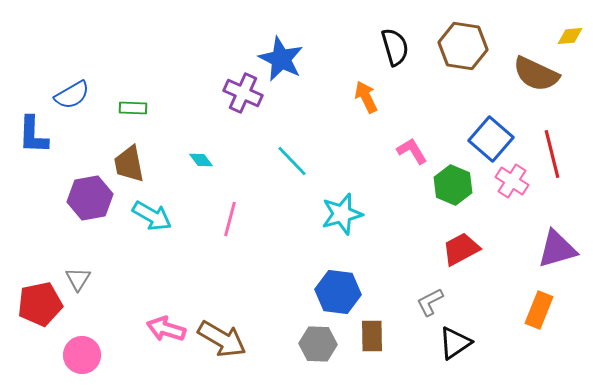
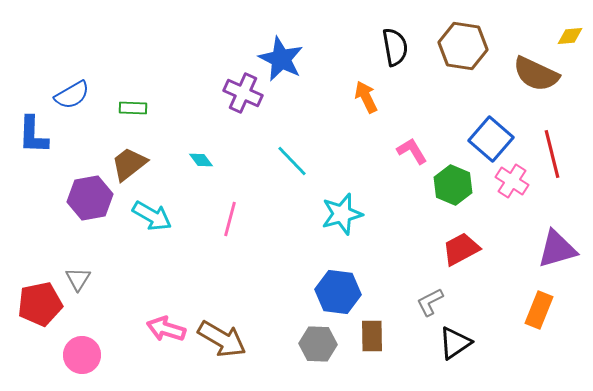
black semicircle: rotated 6 degrees clockwise
brown trapezoid: rotated 63 degrees clockwise
